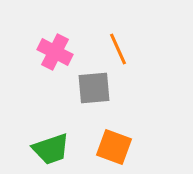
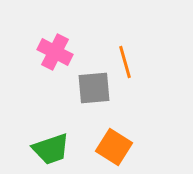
orange line: moved 7 px right, 13 px down; rotated 8 degrees clockwise
orange square: rotated 12 degrees clockwise
